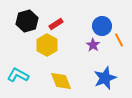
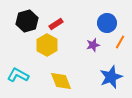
blue circle: moved 5 px right, 3 px up
orange line: moved 1 px right, 2 px down; rotated 56 degrees clockwise
purple star: rotated 24 degrees clockwise
blue star: moved 6 px right, 1 px up
